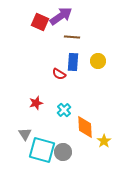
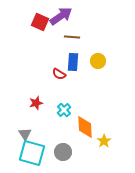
cyan square: moved 10 px left, 3 px down
